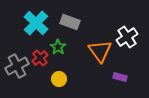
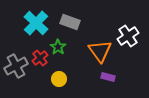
white cross: moved 1 px right, 1 px up
gray cross: moved 1 px left
purple rectangle: moved 12 px left
